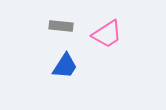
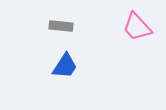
pink trapezoid: moved 30 px right, 7 px up; rotated 80 degrees clockwise
